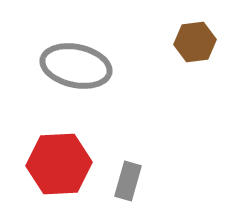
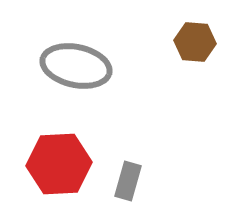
brown hexagon: rotated 12 degrees clockwise
